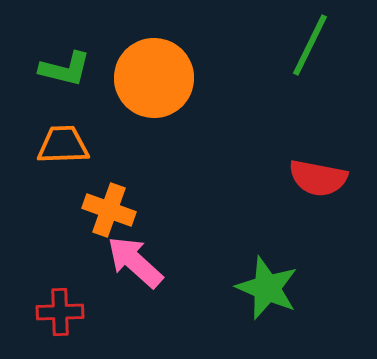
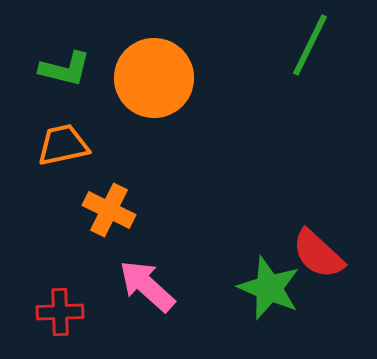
orange trapezoid: rotated 10 degrees counterclockwise
red semicircle: moved 76 px down; rotated 32 degrees clockwise
orange cross: rotated 6 degrees clockwise
pink arrow: moved 12 px right, 24 px down
green star: moved 2 px right
